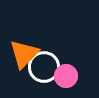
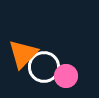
orange triangle: moved 1 px left
